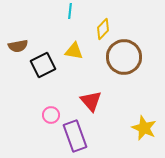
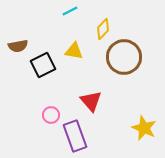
cyan line: rotated 56 degrees clockwise
